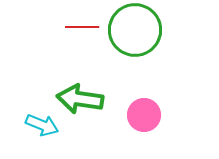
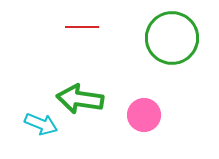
green circle: moved 37 px right, 8 px down
cyan arrow: moved 1 px left, 1 px up
